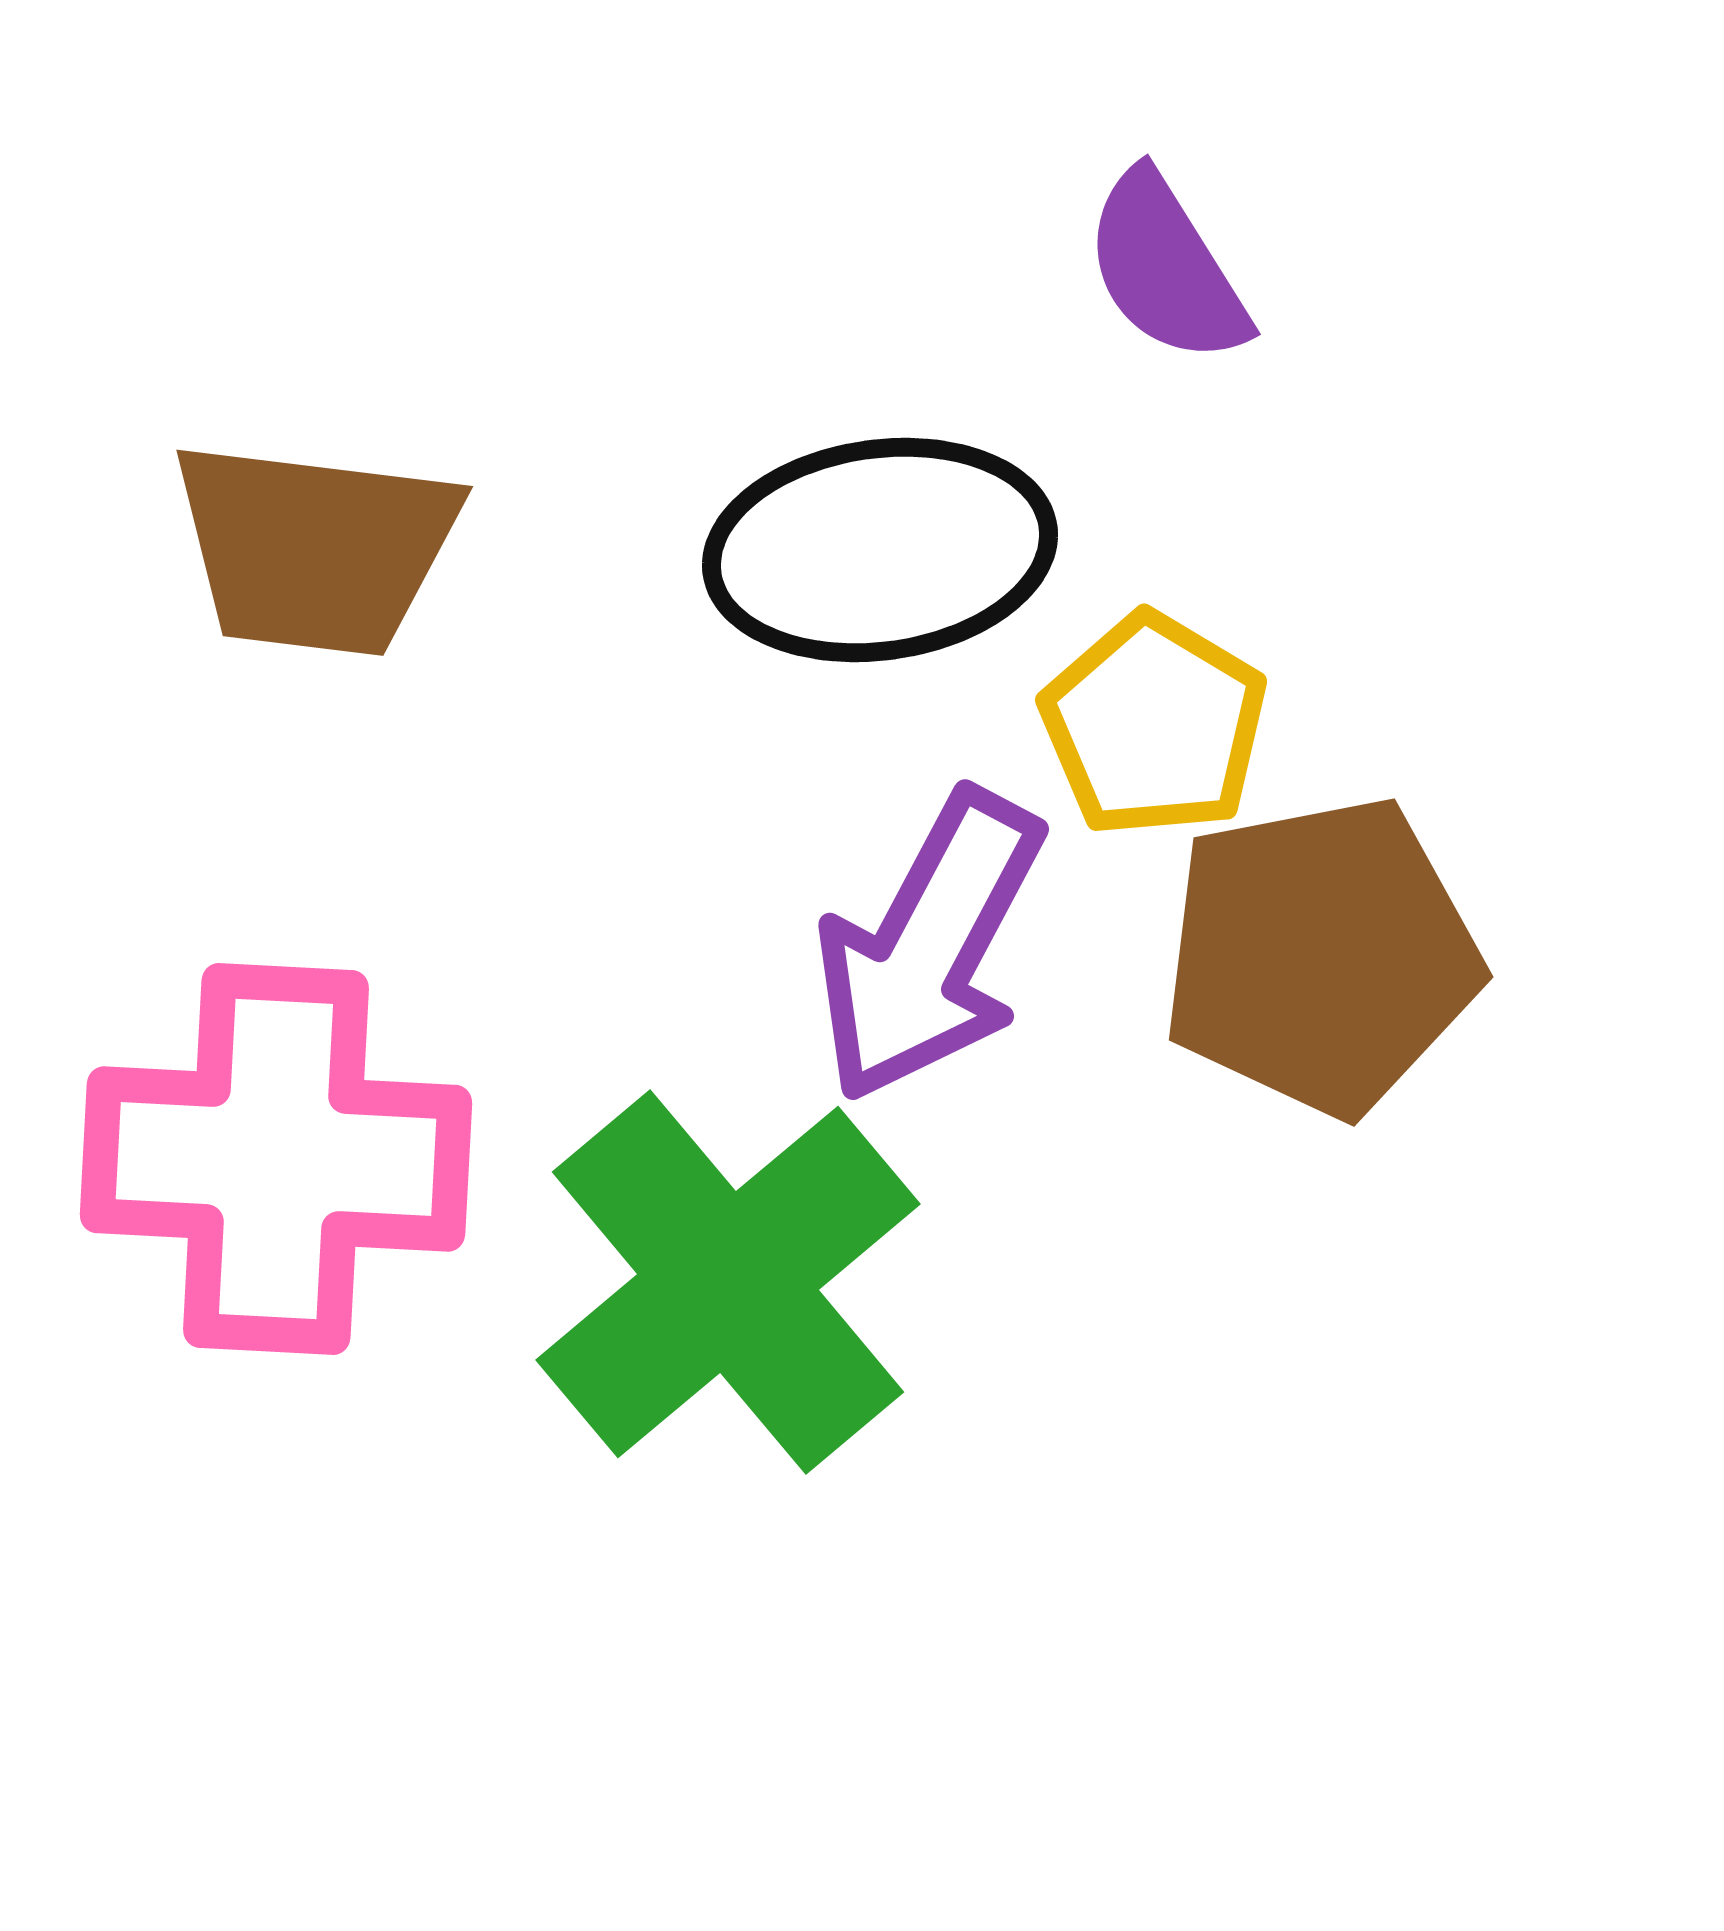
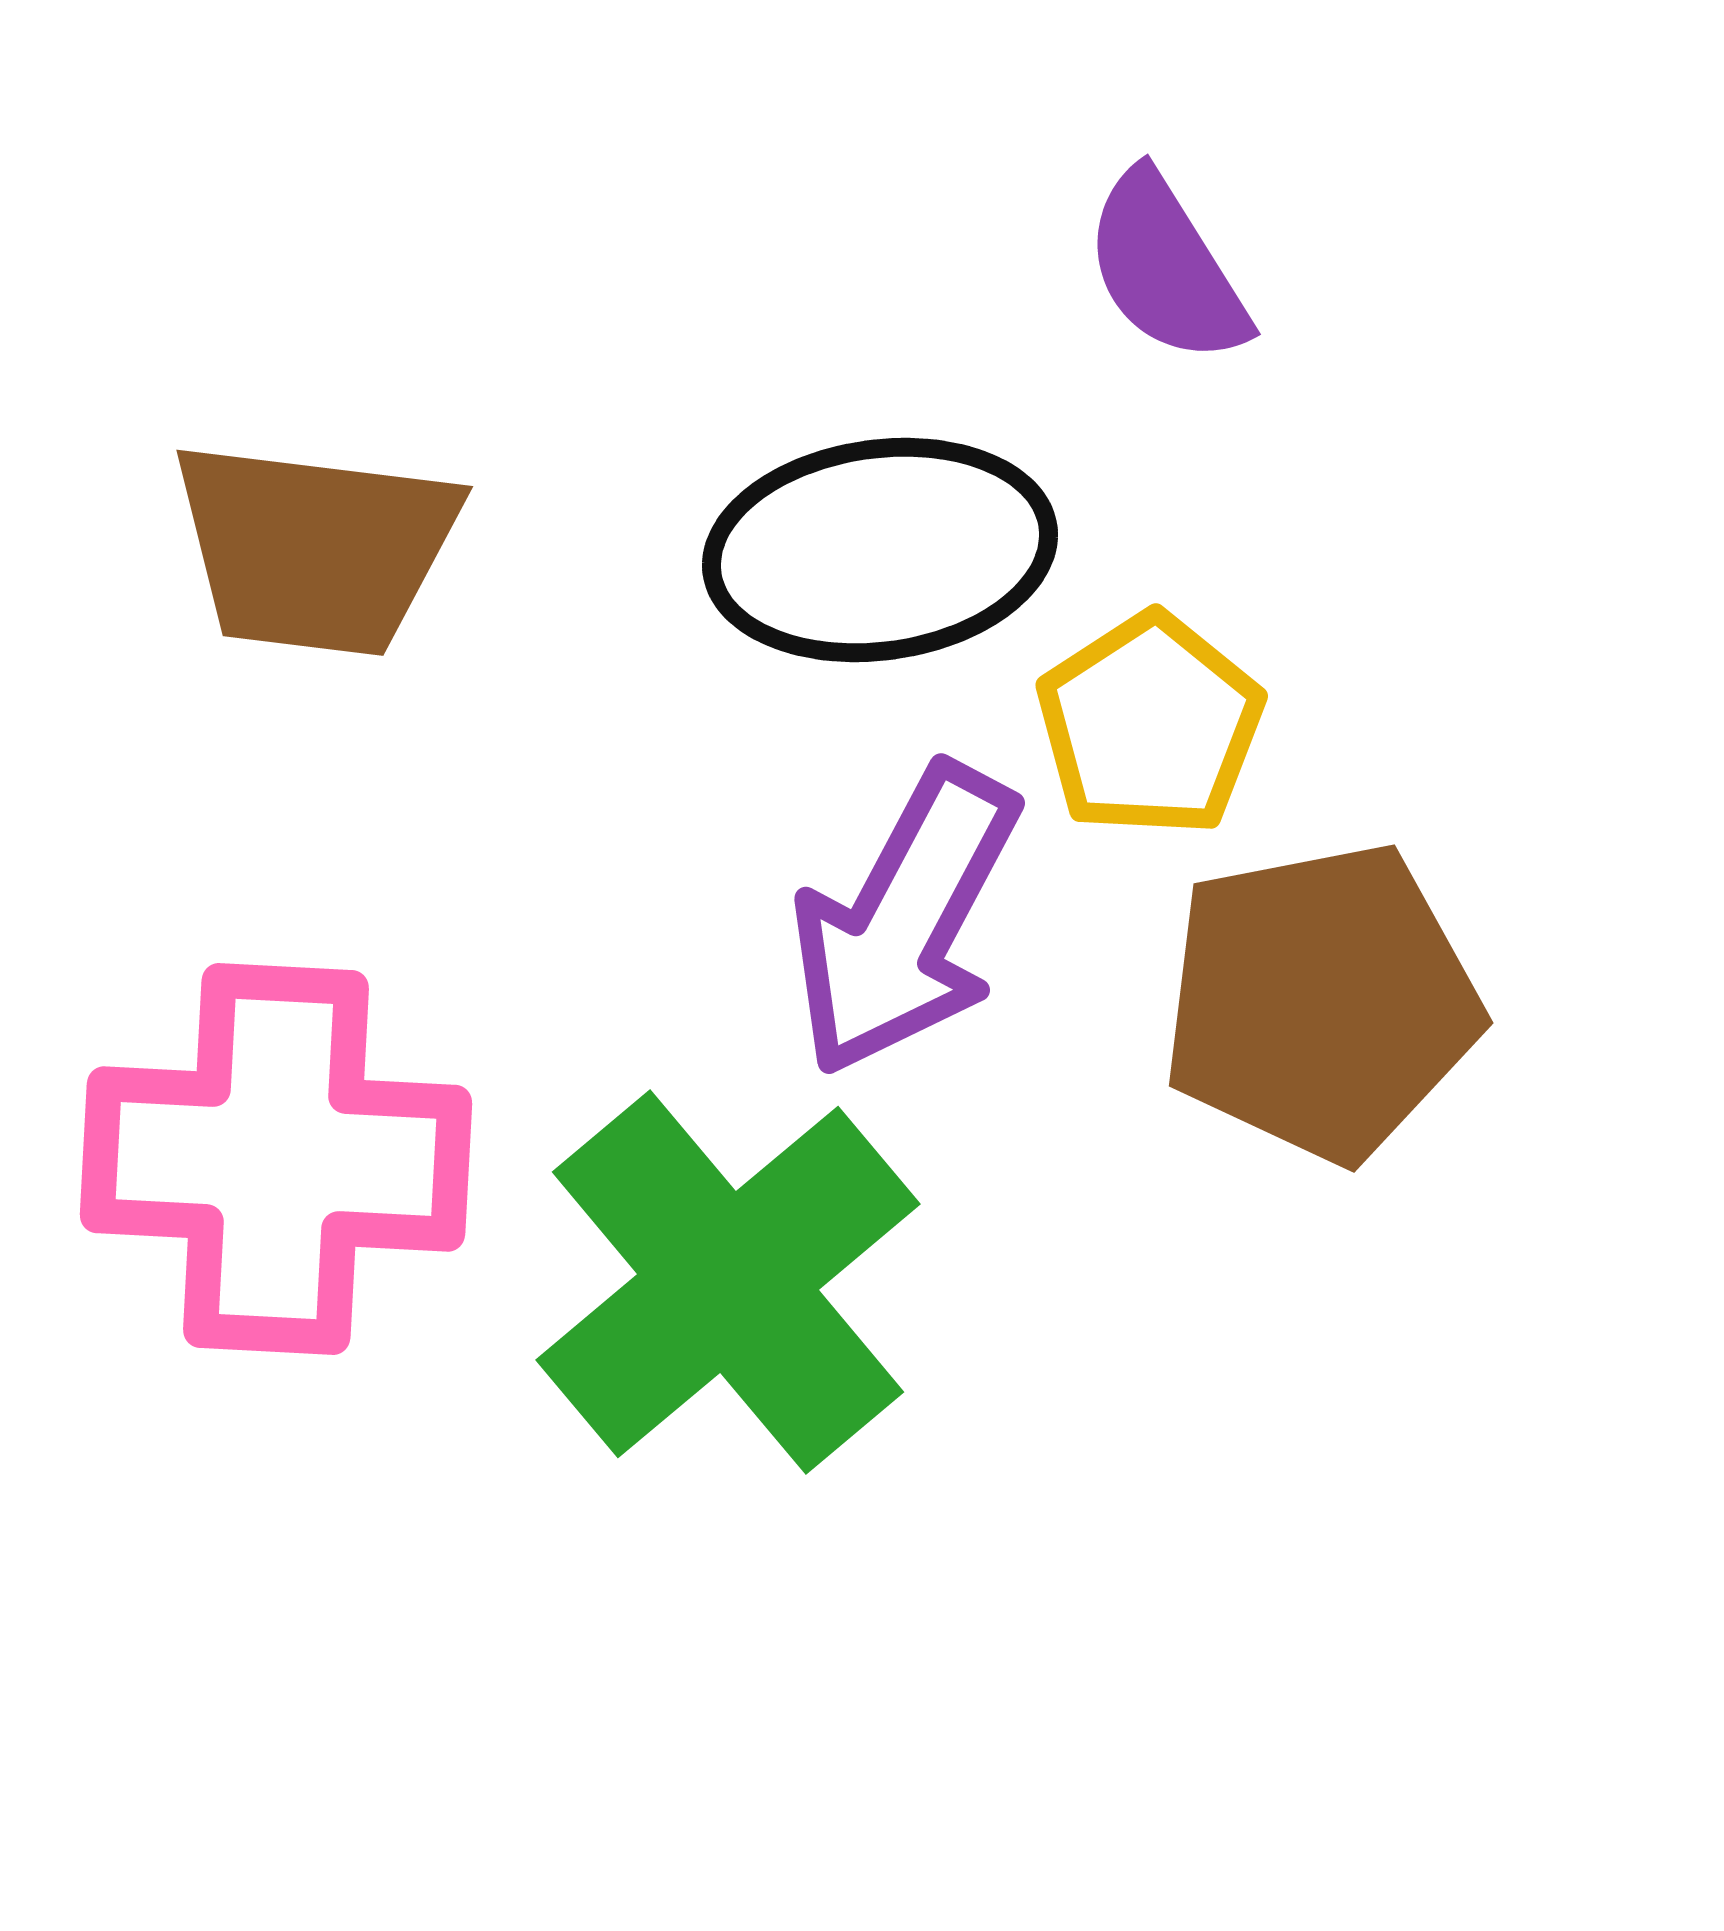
yellow pentagon: moved 4 px left; rotated 8 degrees clockwise
purple arrow: moved 24 px left, 26 px up
brown pentagon: moved 46 px down
